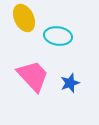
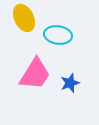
cyan ellipse: moved 1 px up
pink trapezoid: moved 2 px right, 2 px up; rotated 75 degrees clockwise
